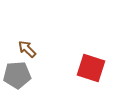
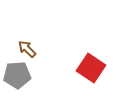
red square: rotated 16 degrees clockwise
